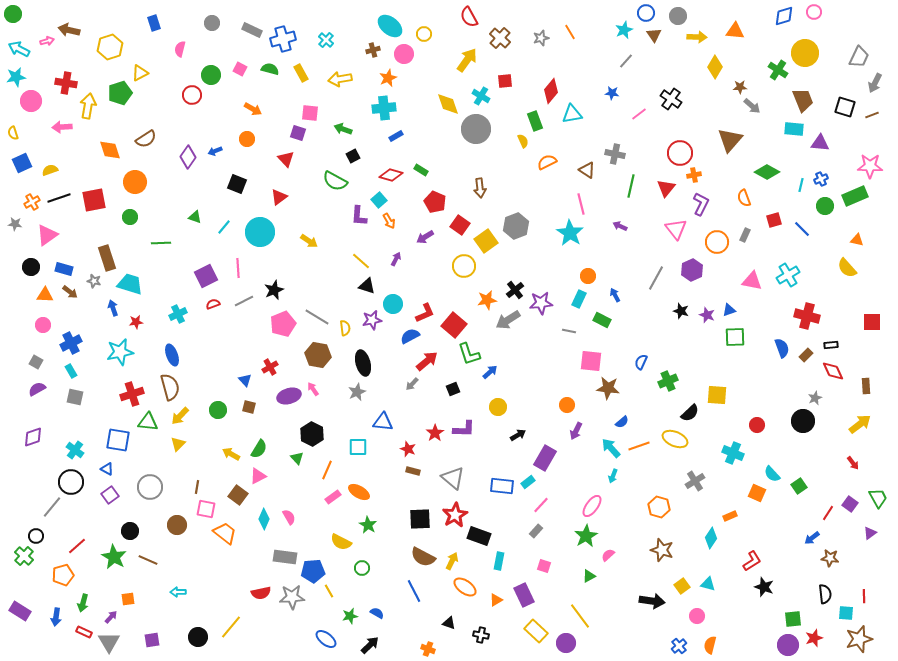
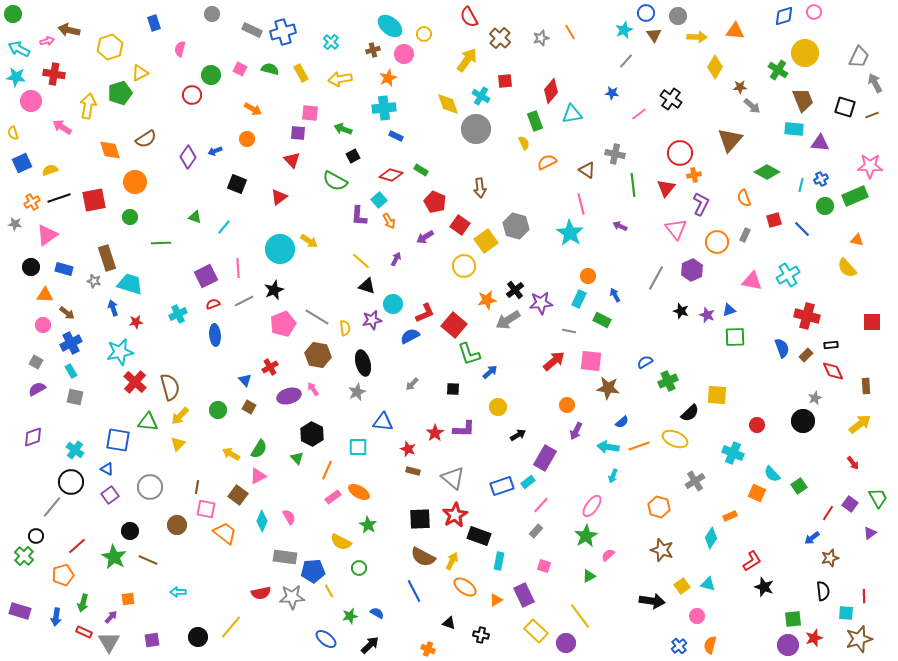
gray circle at (212, 23): moved 9 px up
blue cross at (283, 39): moved 7 px up
cyan cross at (326, 40): moved 5 px right, 2 px down
cyan star at (16, 77): rotated 18 degrees clockwise
red cross at (66, 83): moved 12 px left, 9 px up
gray arrow at (875, 83): rotated 126 degrees clockwise
pink arrow at (62, 127): rotated 36 degrees clockwise
purple square at (298, 133): rotated 14 degrees counterclockwise
blue rectangle at (396, 136): rotated 56 degrees clockwise
yellow semicircle at (523, 141): moved 1 px right, 2 px down
red triangle at (286, 159): moved 6 px right, 1 px down
green line at (631, 186): moved 2 px right, 1 px up; rotated 20 degrees counterclockwise
gray hexagon at (516, 226): rotated 25 degrees counterclockwise
cyan circle at (260, 232): moved 20 px right, 17 px down
brown arrow at (70, 292): moved 3 px left, 21 px down
blue ellipse at (172, 355): moved 43 px right, 20 px up; rotated 15 degrees clockwise
red arrow at (427, 361): moved 127 px right
blue semicircle at (641, 362): moved 4 px right; rotated 35 degrees clockwise
black square at (453, 389): rotated 24 degrees clockwise
red cross at (132, 394): moved 3 px right, 12 px up; rotated 30 degrees counterclockwise
brown square at (249, 407): rotated 16 degrees clockwise
cyan arrow at (611, 448): moved 3 px left, 1 px up; rotated 40 degrees counterclockwise
blue rectangle at (502, 486): rotated 25 degrees counterclockwise
cyan diamond at (264, 519): moved 2 px left, 2 px down
brown star at (830, 558): rotated 24 degrees counterclockwise
green circle at (362, 568): moved 3 px left
black semicircle at (825, 594): moved 2 px left, 3 px up
purple rectangle at (20, 611): rotated 15 degrees counterclockwise
